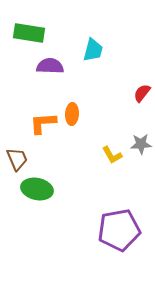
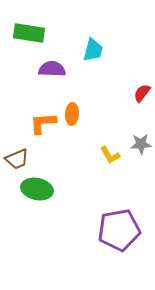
purple semicircle: moved 2 px right, 3 px down
yellow L-shape: moved 2 px left
brown trapezoid: rotated 90 degrees clockwise
